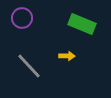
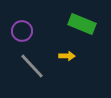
purple circle: moved 13 px down
gray line: moved 3 px right
